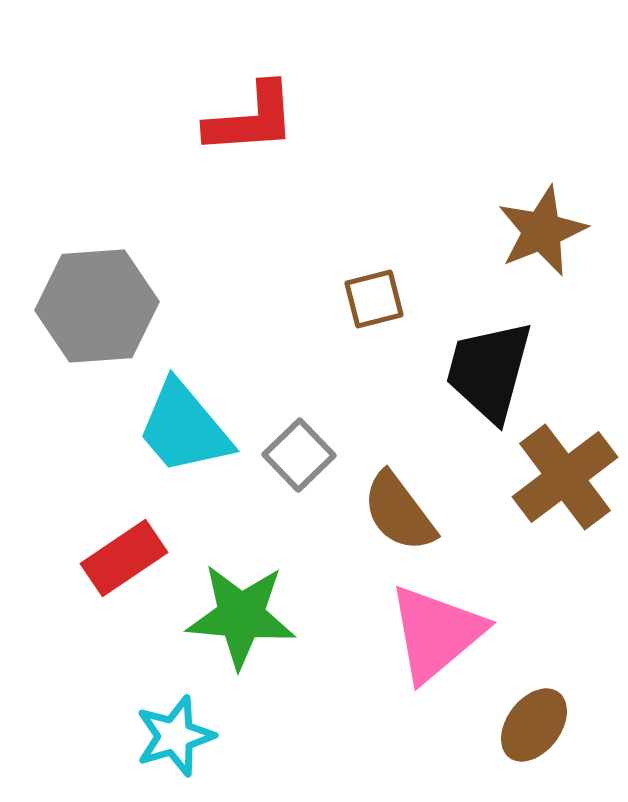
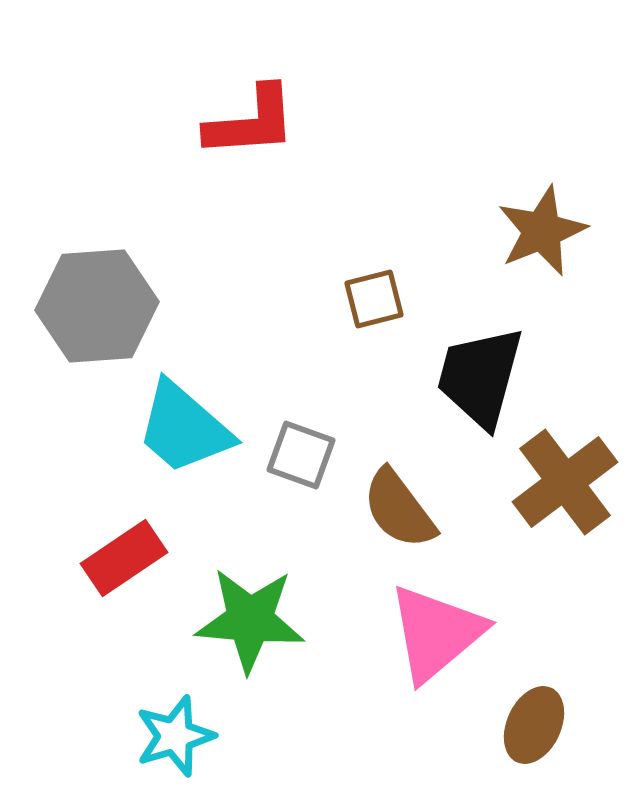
red L-shape: moved 3 px down
black trapezoid: moved 9 px left, 6 px down
cyan trapezoid: rotated 9 degrees counterclockwise
gray square: moved 2 px right; rotated 26 degrees counterclockwise
brown cross: moved 5 px down
brown semicircle: moved 3 px up
green star: moved 9 px right, 4 px down
brown ellipse: rotated 12 degrees counterclockwise
